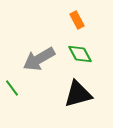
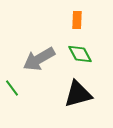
orange rectangle: rotated 30 degrees clockwise
